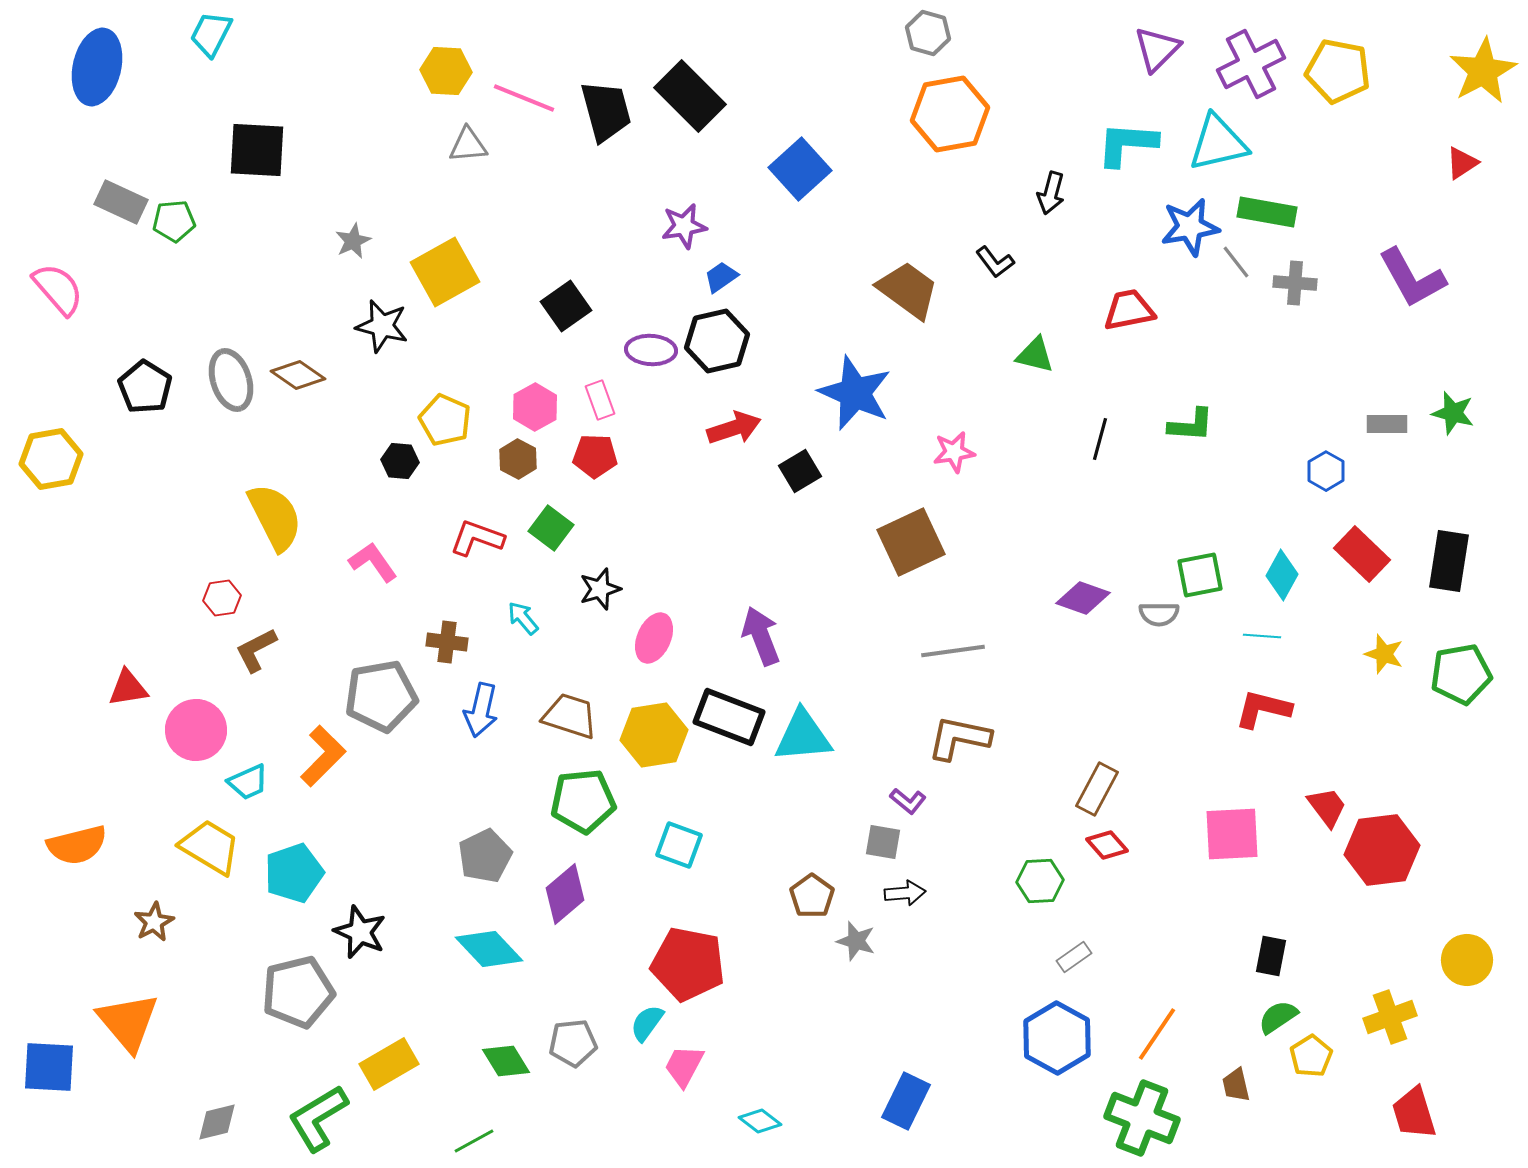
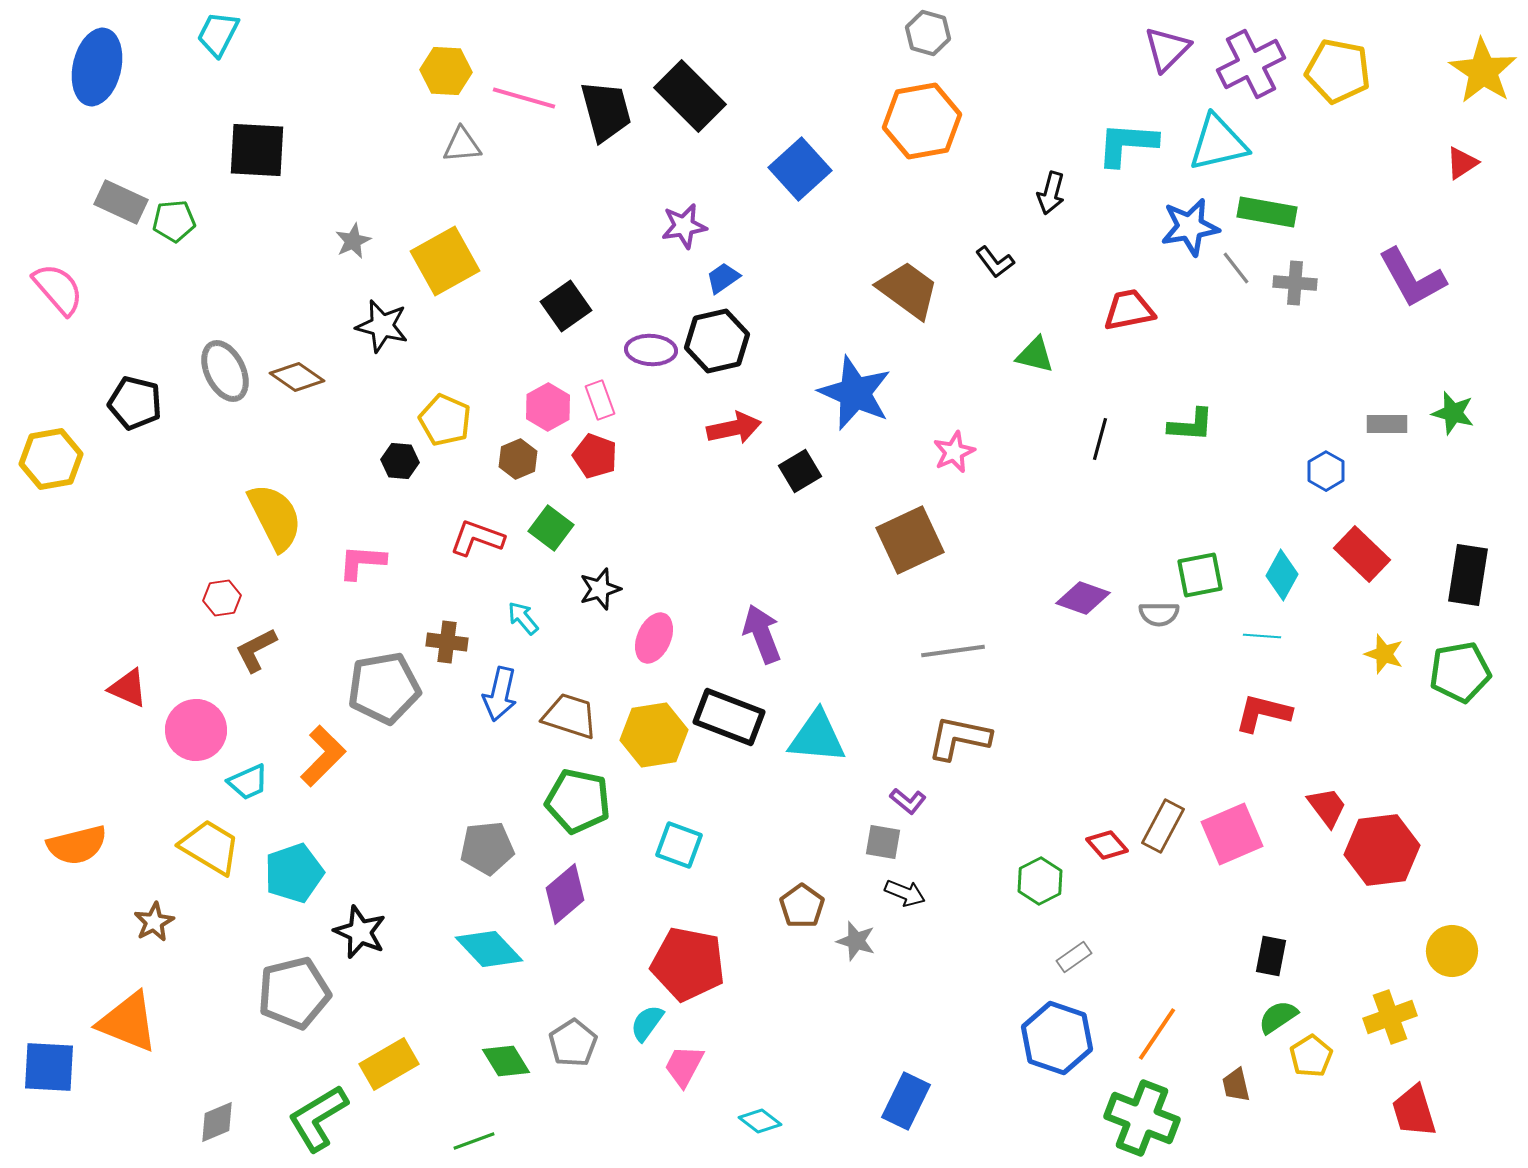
cyan trapezoid at (211, 34): moved 7 px right
purple triangle at (1157, 49): moved 10 px right
yellow star at (1483, 71): rotated 10 degrees counterclockwise
pink line at (524, 98): rotated 6 degrees counterclockwise
orange hexagon at (950, 114): moved 28 px left, 7 px down
gray triangle at (468, 145): moved 6 px left
gray line at (1236, 262): moved 6 px down
yellow square at (445, 272): moved 11 px up
blue trapezoid at (721, 277): moved 2 px right, 1 px down
brown diamond at (298, 375): moved 1 px left, 2 px down
gray ellipse at (231, 380): moved 6 px left, 9 px up; rotated 8 degrees counterclockwise
black pentagon at (145, 387): moved 10 px left, 16 px down; rotated 18 degrees counterclockwise
pink hexagon at (535, 407): moved 13 px right
red arrow at (734, 428): rotated 6 degrees clockwise
pink star at (954, 452): rotated 15 degrees counterclockwise
red pentagon at (595, 456): rotated 18 degrees clockwise
brown hexagon at (518, 459): rotated 9 degrees clockwise
brown square at (911, 542): moved 1 px left, 2 px up
black rectangle at (1449, 561): moved 19 px right, 14 px down
pink L-shape at (373, 562): moved 11 px left; rotated 51 degrees counterclockwise
purple arrow at (761, 636): moved 1 px right, 2 px up
green pentagon at (1461, 674): moved 1 px left, 2 px up
red triangle at (128, 688): rotated 33 degrees clockwise
gray pentagon at (381, 696): moved 3 px right, 8 px up
red L-shape at (1263, 709): moved 4 px down
blue arrow at (481, 710): moved 19 px right, 16 px up
cyan triangle at (803, 736): moved 14 px right, 1 px down; rotated 10 degrees clockwise
brown rectangle at (1097, 789): moved 66 px right, 37 px down
green pentagon at (583, 801): moved 5 px left; rotated 18 degrees clockwise
pink square at (1232, 834): rotated 20 degrees counterclockwise
gray pentagon at (485, 856): moved 2 px right, 8 px up; rotated 20 degrees clockwise
green hexagon at (1040, 881): rotated 24 degrees counterclockwise
black arrow at (905, 893): rotated 27 degrees clockwise
brown pentagon at (812, 896): moved 10 px left, 10 px down
yellow circle at (1467, 960): moved 15 px left, 9 px up
gray pentagon at (298, 992): moved 4 px left, 1 px down
orange triangle at (128, 1022): rotated 28 degrees counterclockwise
blue hexagon at (1057, 1038): rotated 10 degrees counterclockwise
gray pentagon at (573, 1043): rotated 27 degrees counterclockwise
red trapezoid at (1414, 1113): moved 2 px up
gray diamond at (217, 1122): rotated 9 degrees counterclockwise
green line at (474, 1141): rotated 9 degrees clockwise
